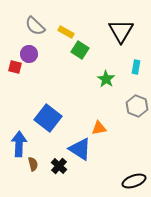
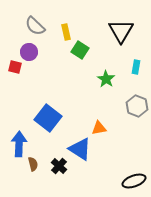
yellow rectangle: rotated 49 degrees clockwise
purple circle: moved 2 px up
